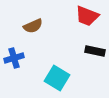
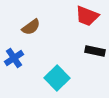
brown semicircle: moved 2 px left, 1 px down; rotated 12 degrees counterclockwise
blue cross: rotated 18 degrees counterclockwise
cyan square: rotated 15 degrees clockwise
